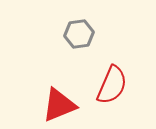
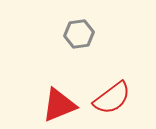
red semicircle: moved 13 px down; rotated 30 degrees clockwise
